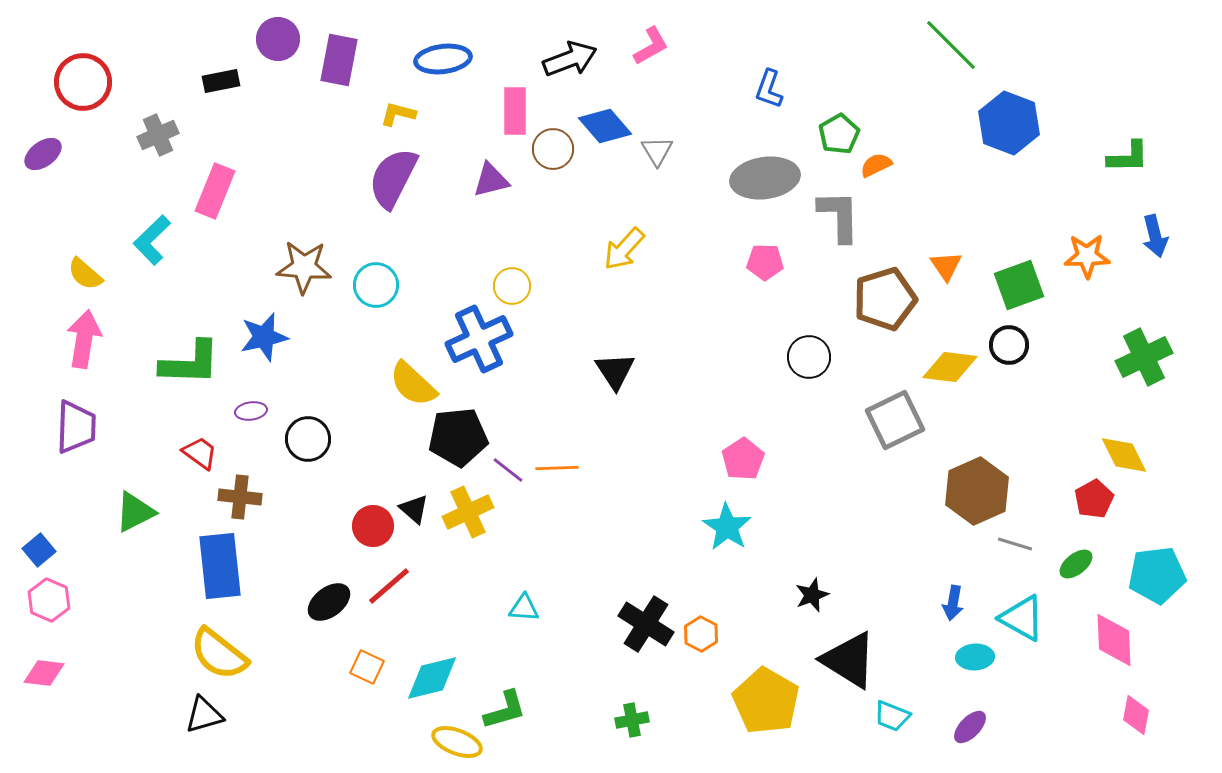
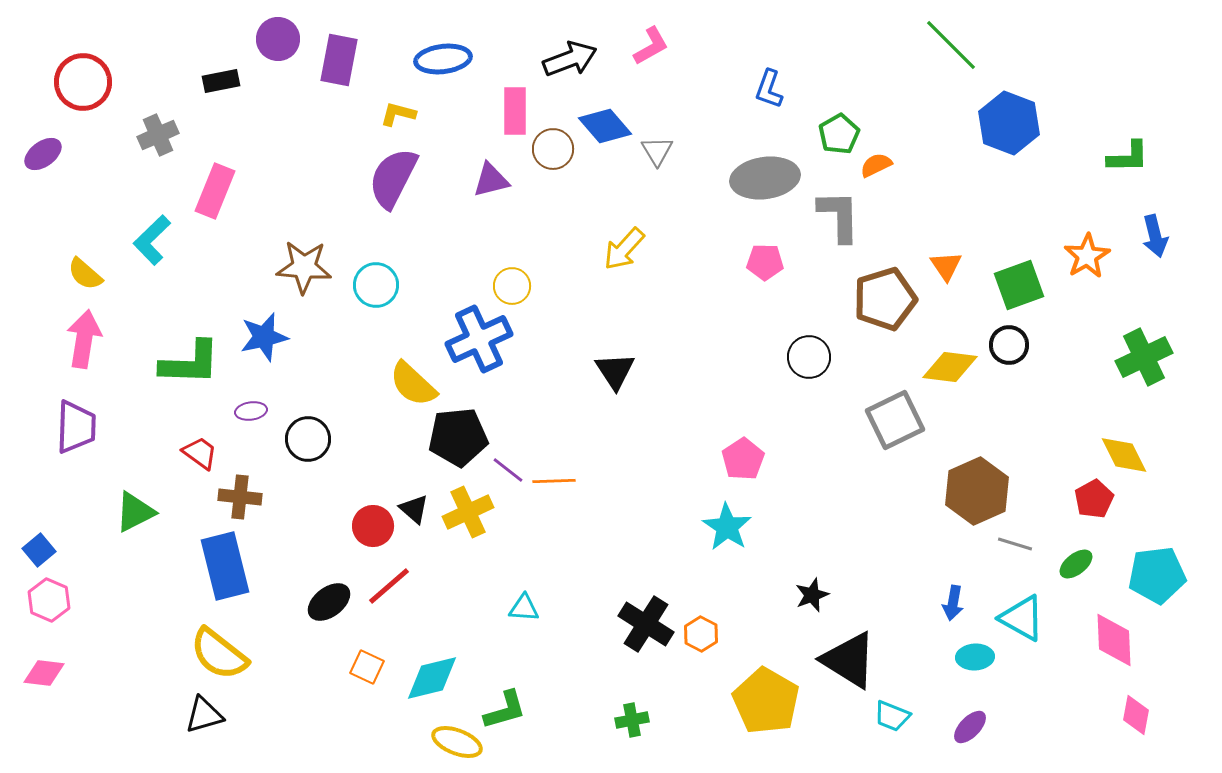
orange star at (1087, 256): rotated 30 degrees counterclockwise
orange line at (557, 468): moved 3 px left, 13 px down
blue rectangle at (220, 566): moved 5 px right; rotated 8 degrees counterclockwise
